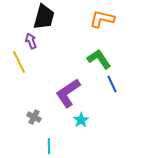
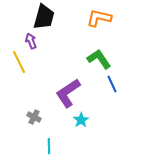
orange L-shape: moved 3 px left, 1 px up
